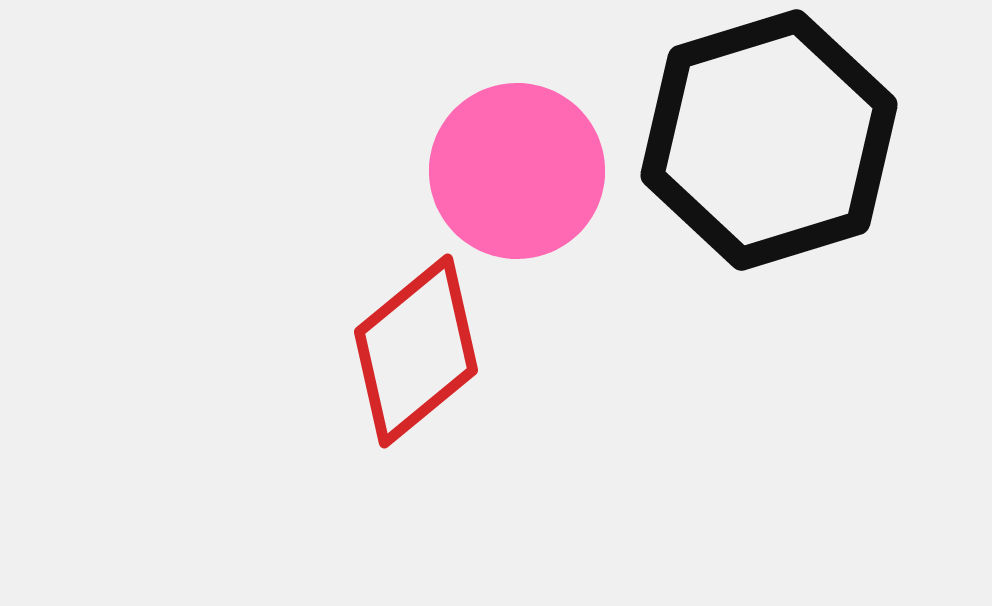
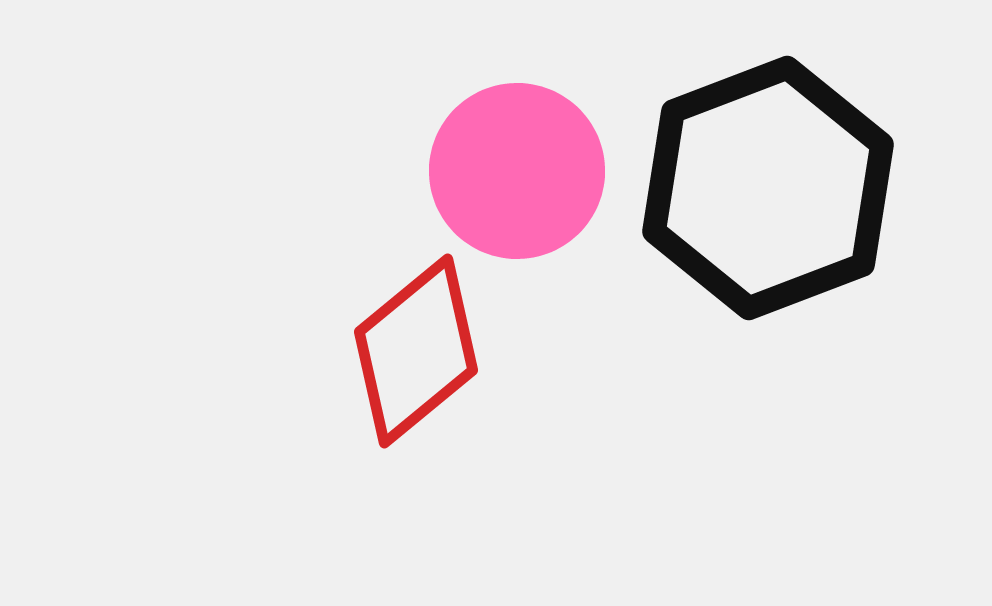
black hexagon: moved 1 px left, 48 px down; rotated 4 degrees counterclockwise
